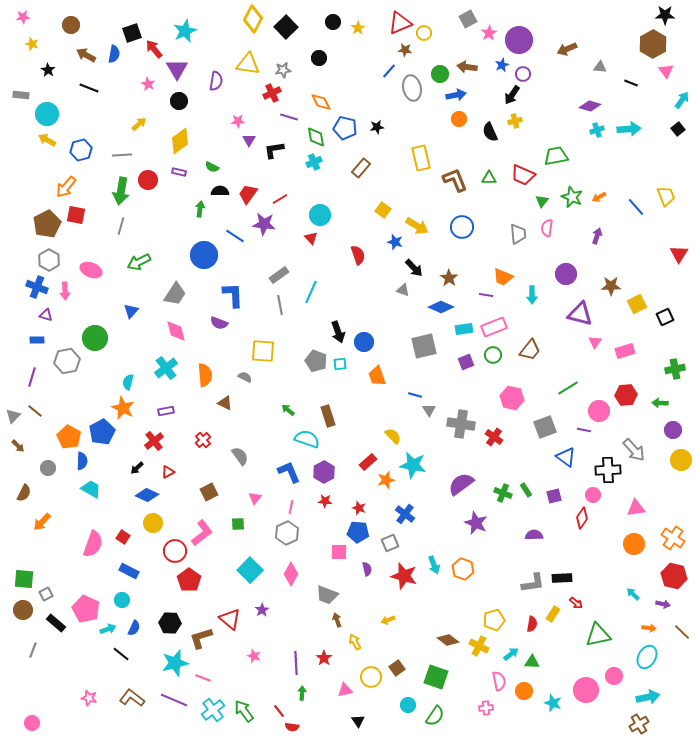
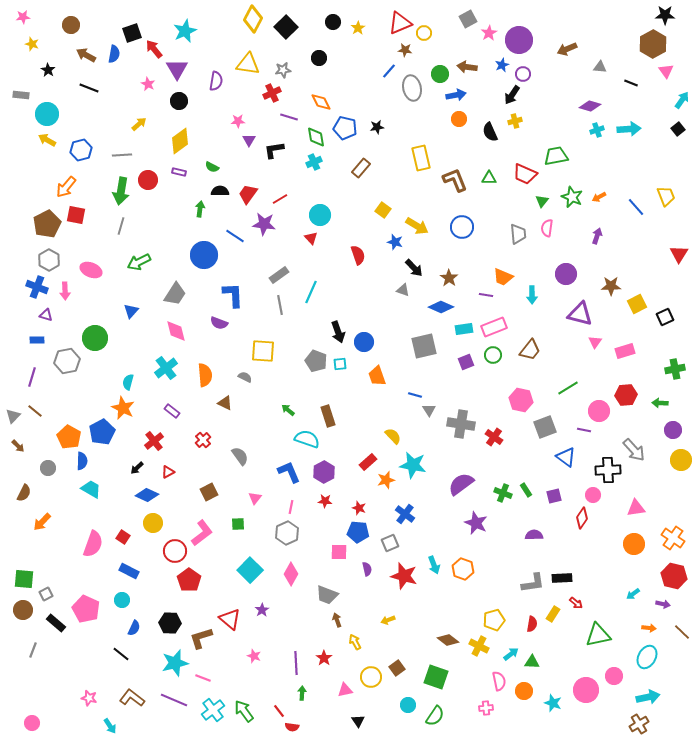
red trapezoid at (523, 175): moved 2 px right, 1 px up
pink hexagon at (512, 398): moved 9 px right, 2 px down
purple rectangle at (166, 411): moved 6 px right; rotated 49 degrees clockwise
cyan arrow at (633, 594): rotated 80 degrees counterclockwise
cyan arrow at (108, 629): moved 2 px right, 97 px down; rotated 77 degrees clockwise
